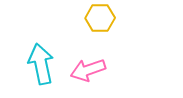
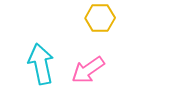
pink arrow: rotated 16 degrees counterclockwise
